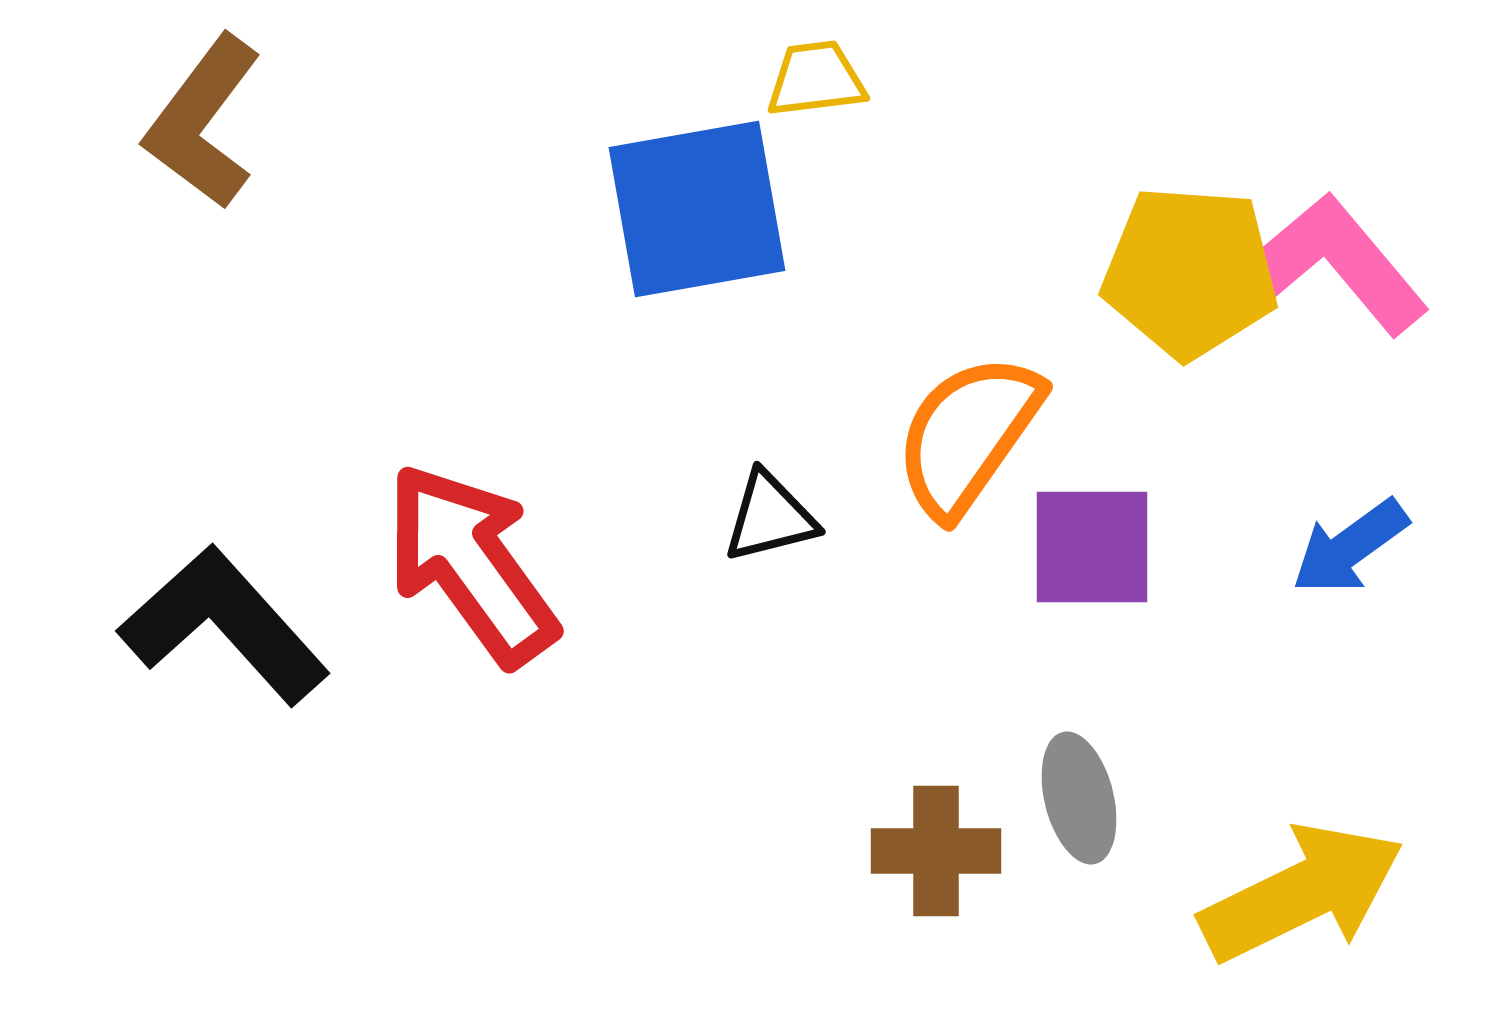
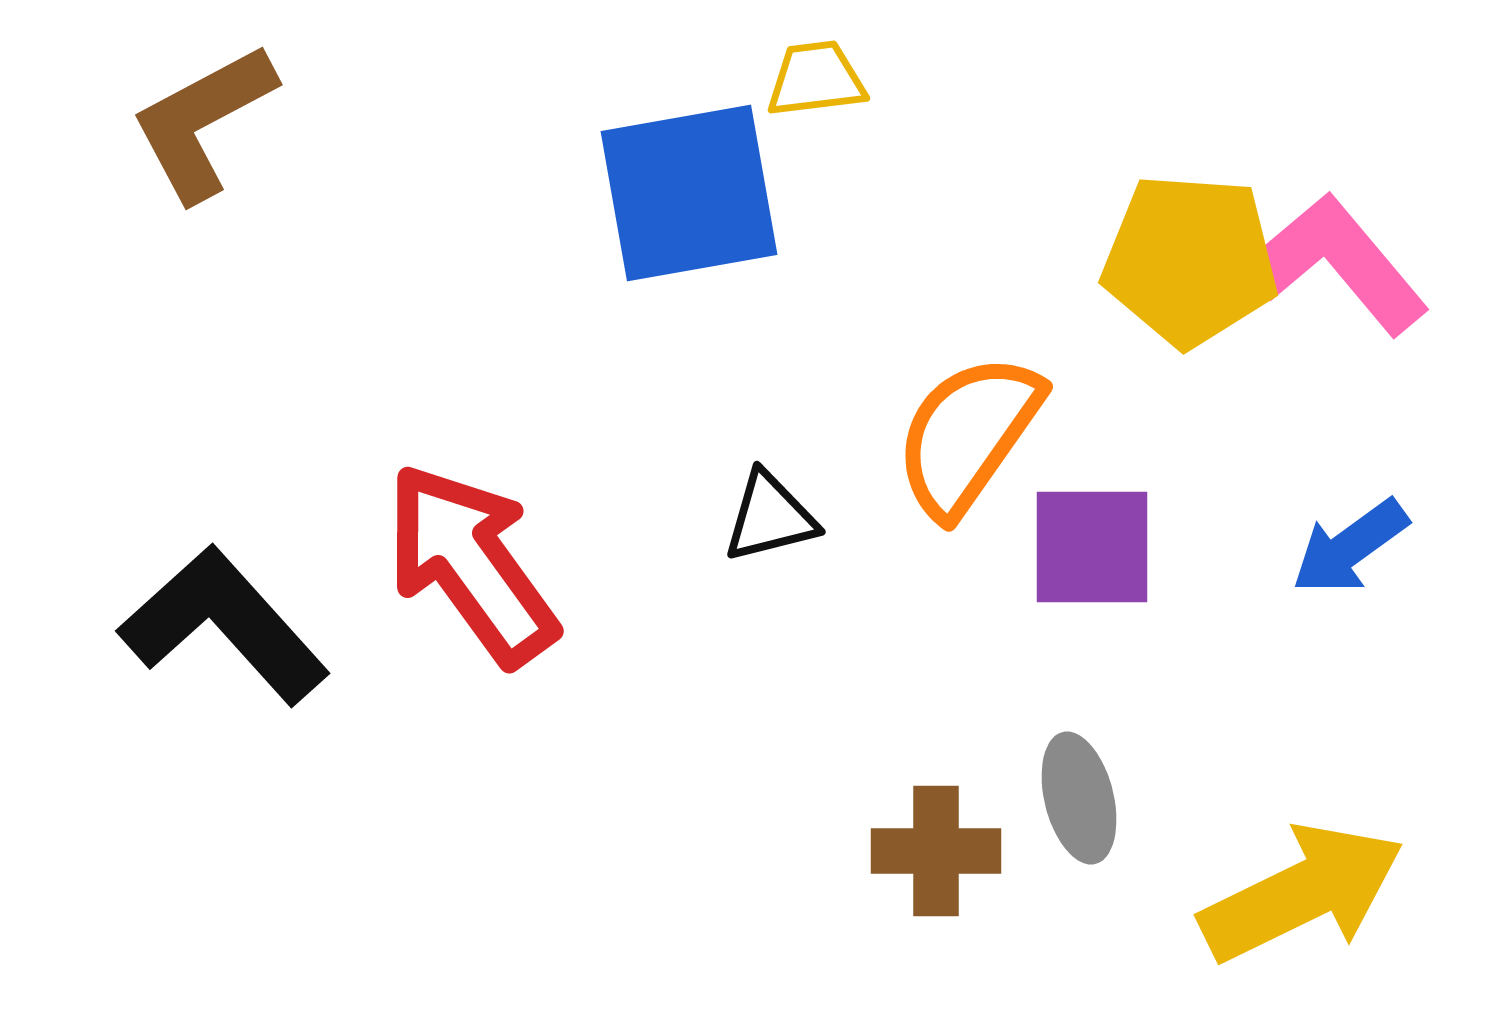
brown L-shape: rotated 25 degrees clockwise
blue square: moved 8 px left, 16 px up
yellow pentagon: moved 12 px up
